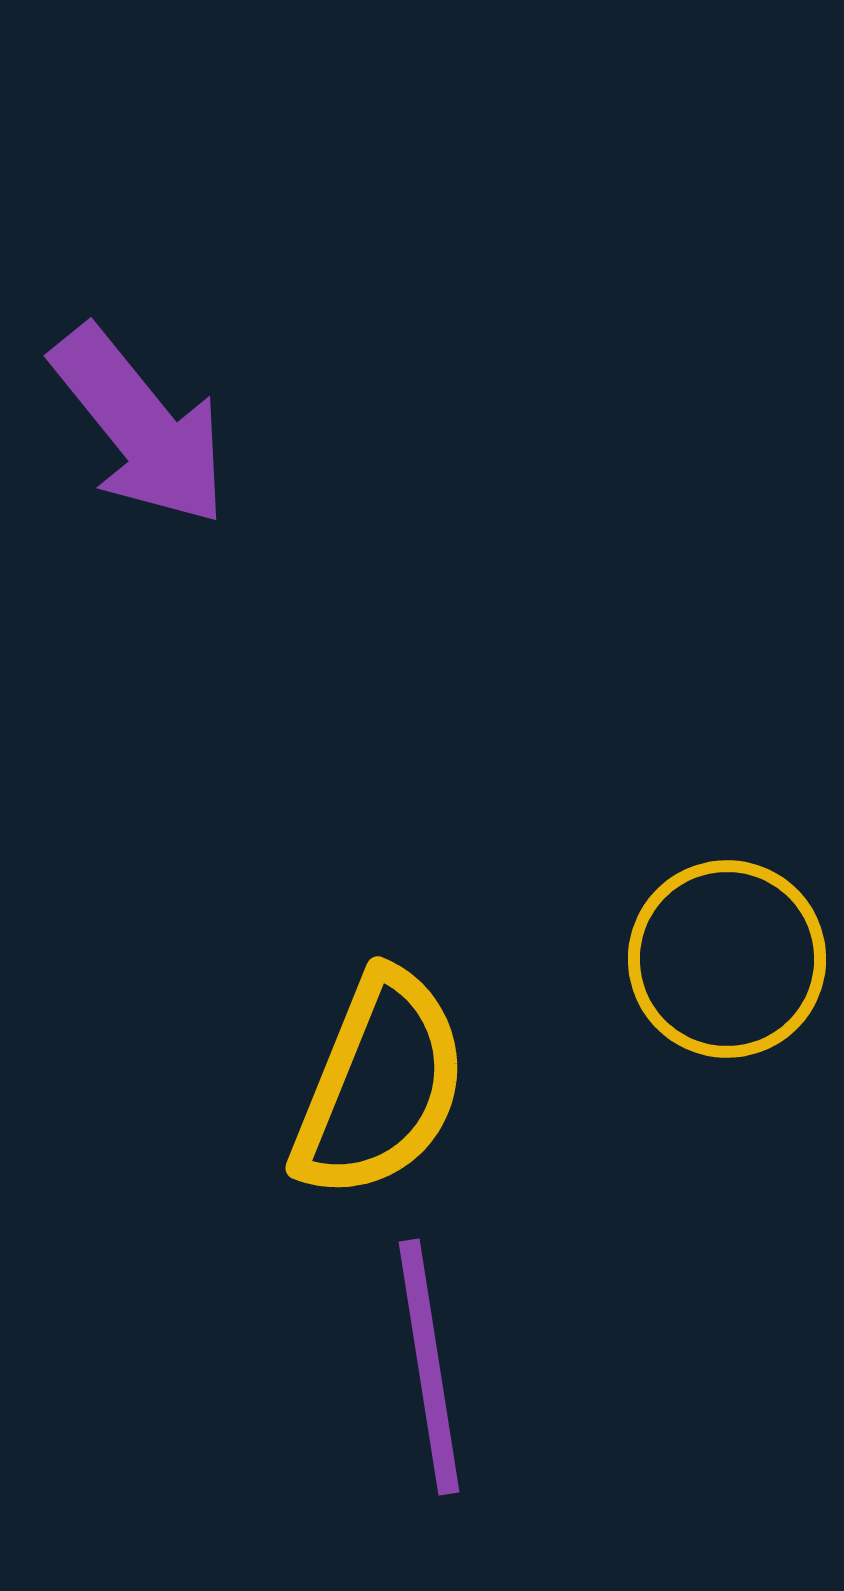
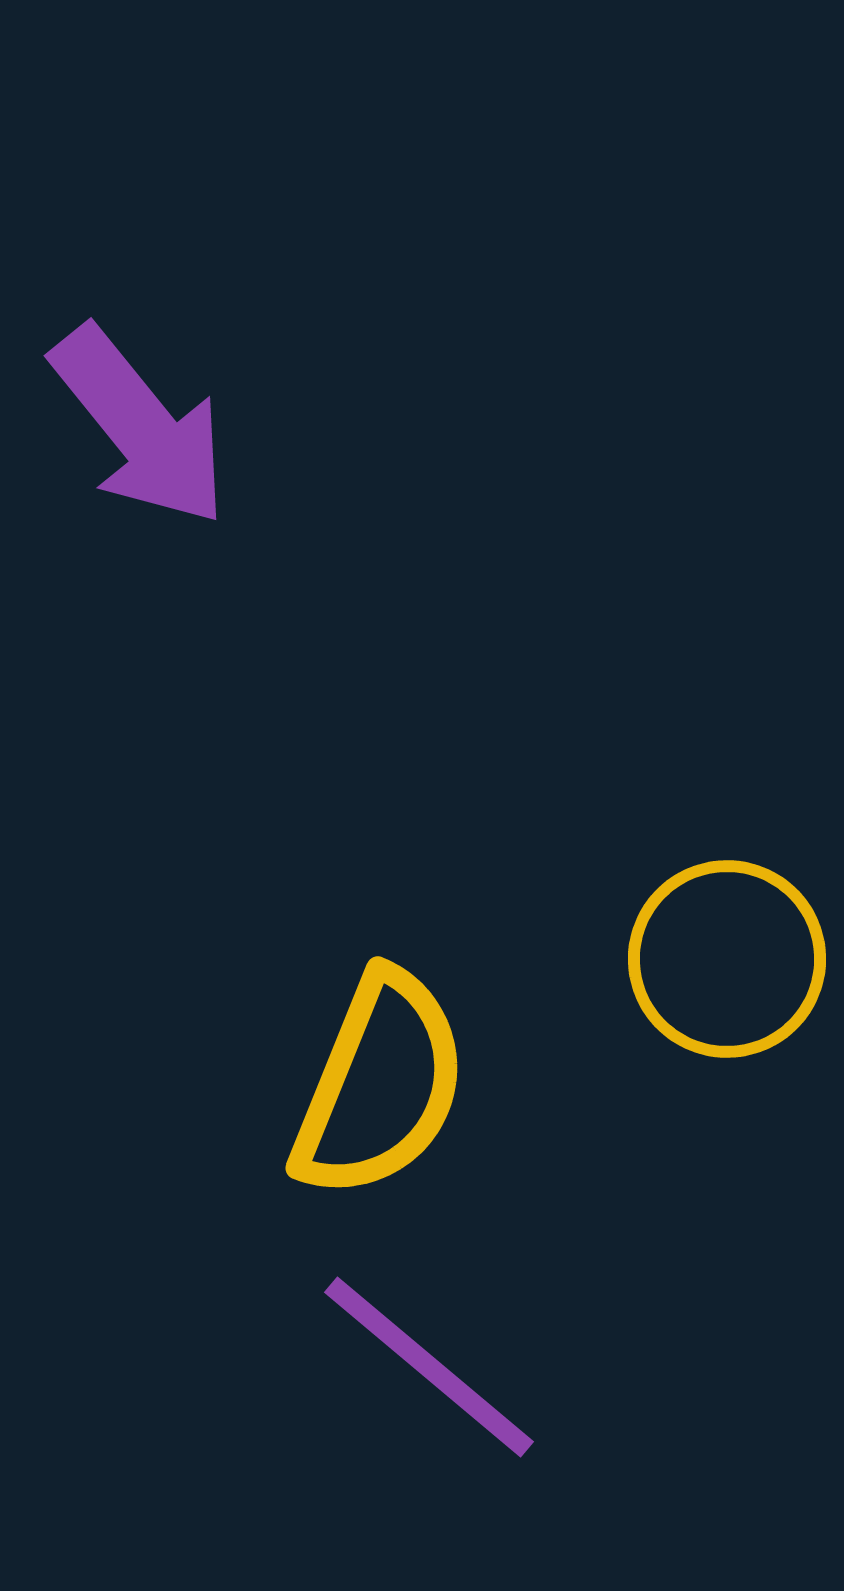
purple line: rotated 41 degrees counterclockwise
